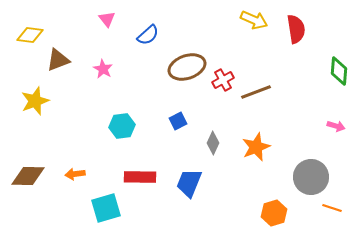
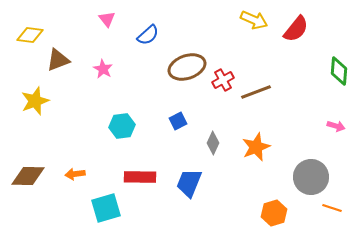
red semicircle: rotated 48 degrees clockwise
